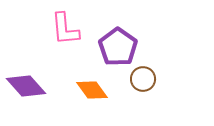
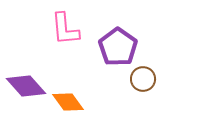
orange diamond: moved 24 px left, 12 px down
